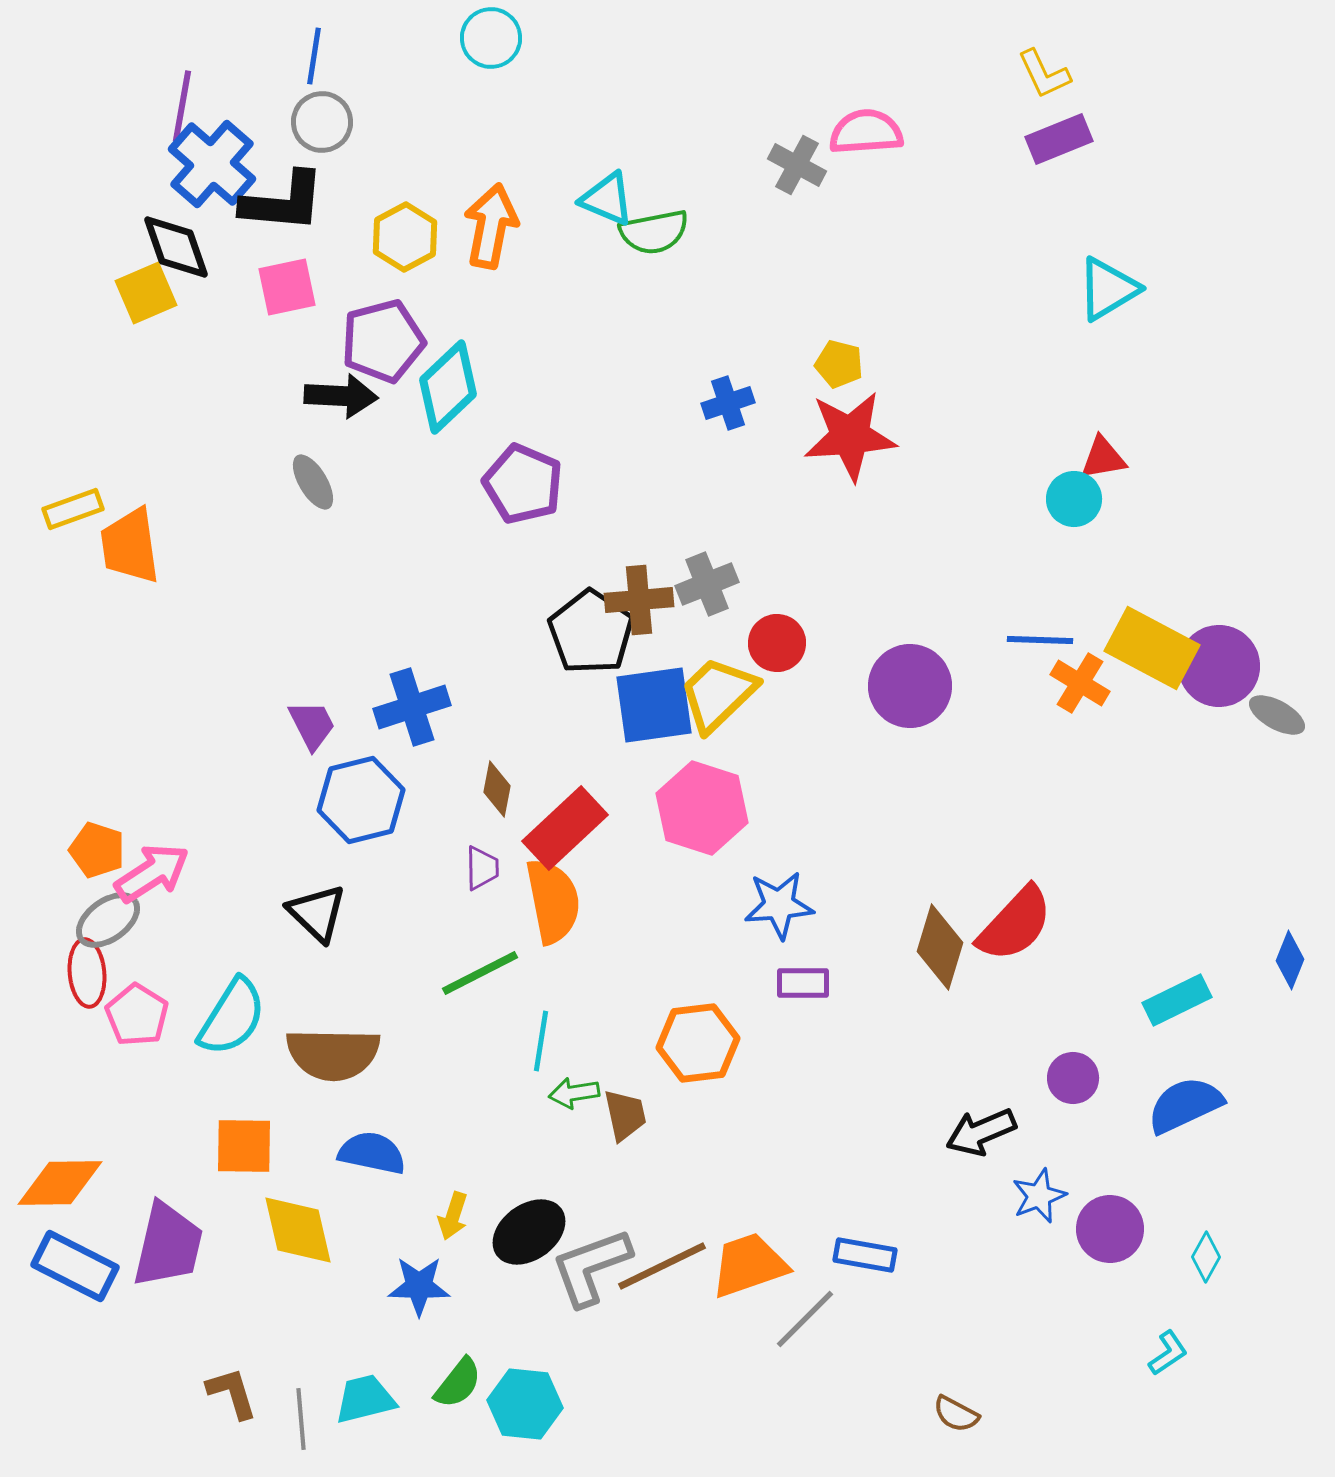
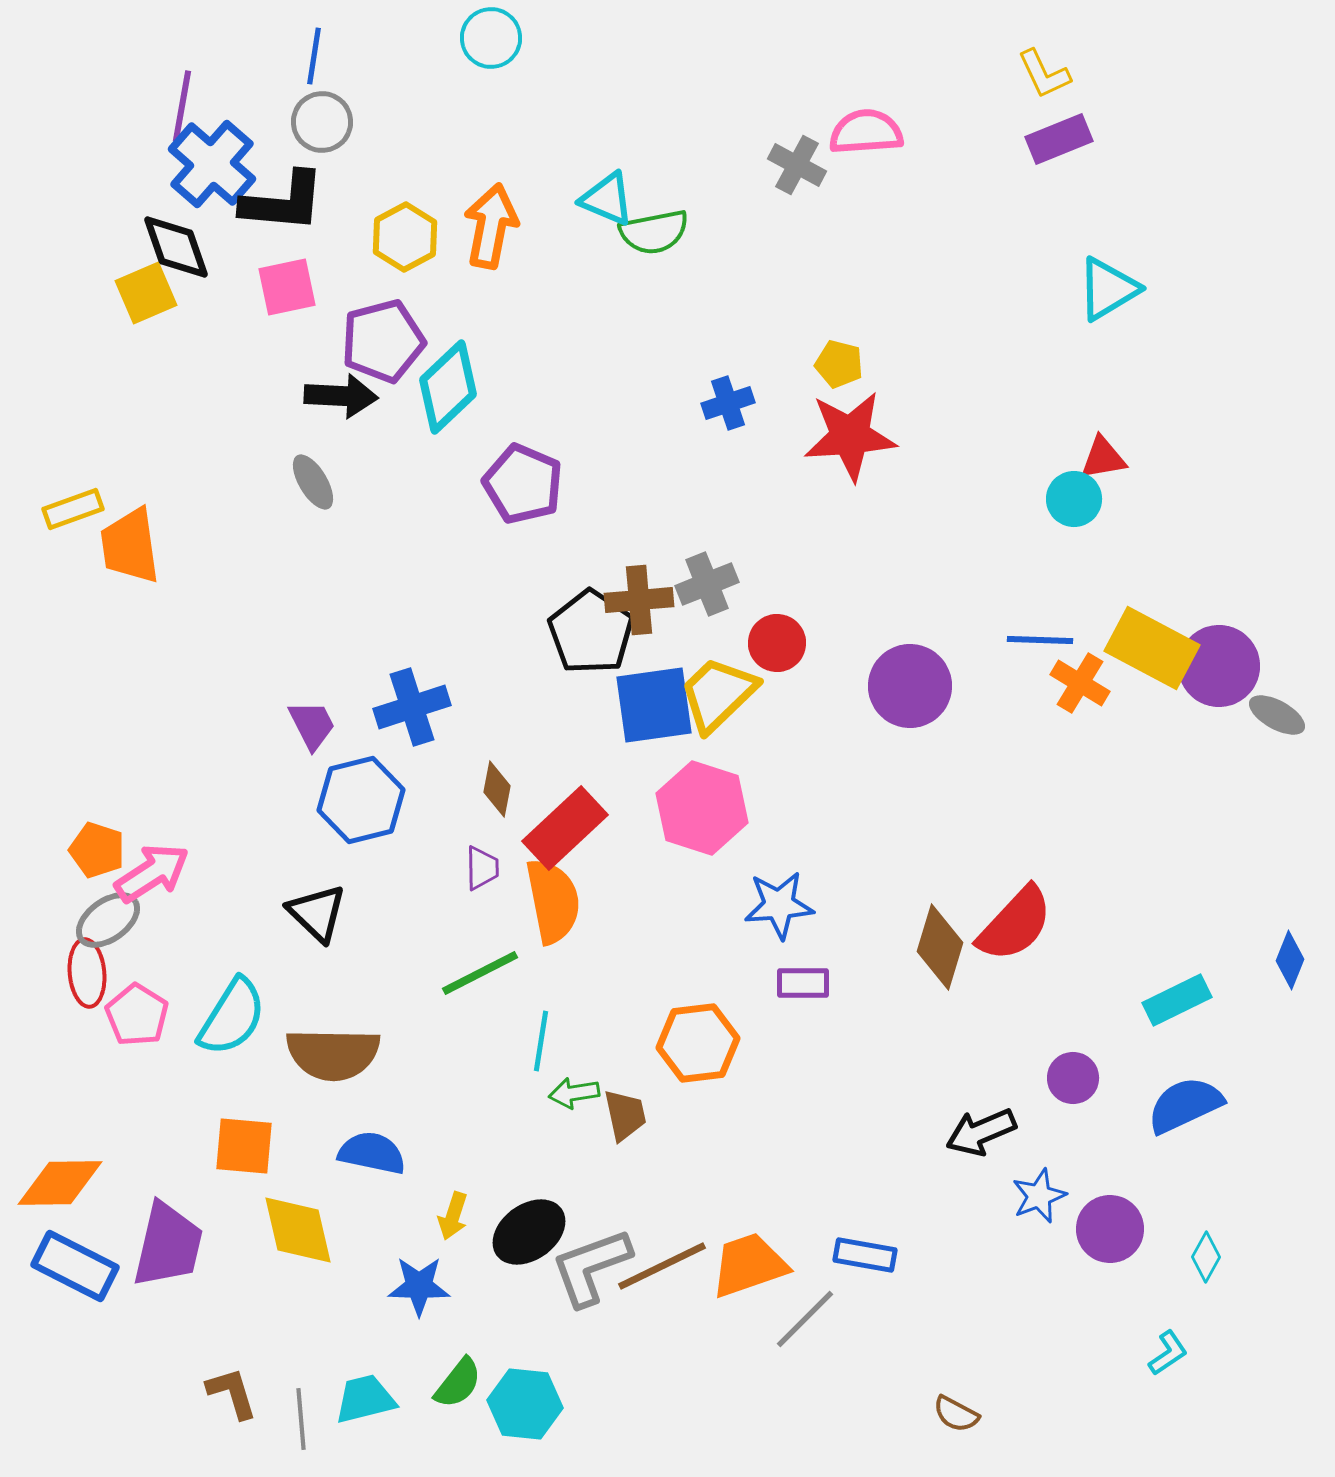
orange square at (244, 1146): rotated 4 degrees clockwise
